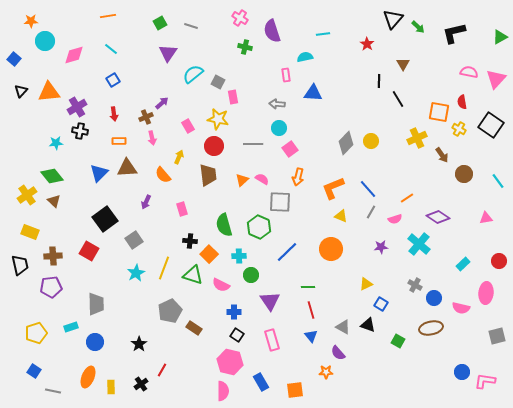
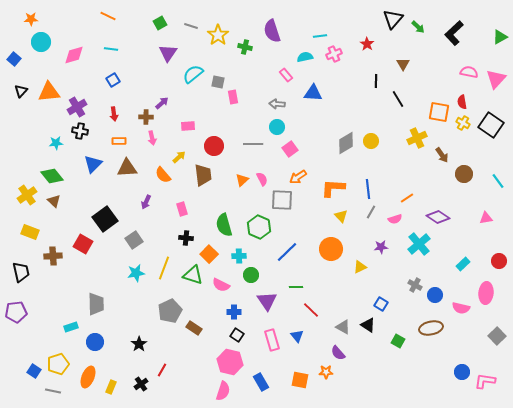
orange line at (108, 16): rotated 35 degrees clockwise
pink cross at (240, 18): moved 94 px right, 36 px down; rotated 35 degrees clockwise
orange star at (31, 21): moved 2 px up
black L-shape at (454, 33): rotated 30 degrees counterclockwise
cyan line at (323, 34): moved 3 px left, 2 px down
cyan circle at (45, 41): moved 4 px left, 1 px down
cyan line at (111, 49): rotated 32 degrees counterclockwise
pink rectangle at (286, 75): rotated 32 degrees counterclockwise
black line at (379, 81): moved 3 px left
gray square at (218, 82): rotated 16 degrees counterclockwise
brown cross at (146, 117): rotated 24 degrees clockwise
yellow star at (218, 119): moved 84 px up; rotated 25 degrees clockwise
pink rectangle at (188, 126): rotated 64 degrees counterclockwise
cyan circle at (279, 128): moved 2 px left, 1 px up
yellow cross at (459, 129): moved 4 px right, 6 px up
gray diamond at (346, 143): rotated 15 degrees clockwise
yellow arrow at (179, 157): rotated 24 degrees clockwise
blue triangle at (99, 173): moved 6 px left, 9 px up
brown trapezoid at (208, 175): moved 5 px left
orange arrow at (298, 177): rotated 42 degrees clockwise
pink semicircle at (262, 179): rotated 32 degrees clockwise
orange L-shape at (333, 188): rotated 25 degrees clockwise
blue line at (368, 189): rotated 36 degrees clockwise
gray square at (280, 202): moved 2 px right, 2 px up
yellow triangle at (341, 216): rotated 24 degrees clockwise
black cross at (190, 241): moved 4 px left, 3 px up
cyan cross at (419, 244): rotated 10 degrees clockwise
red square at (89, 251): moved 6 px left, 7 px up
black trapezoid at (20, 265): moved 1 px right, 7 px down
cyan star at (136, 273): rotated 18 degrees clockwise
yellow triangle at (366, 284): moved 6 px left, 17 px up
purple pentagon at (51, 287): moved 35 px left, 25 px down
green line at (308, 287): moved 12 px left
blue circle at (434, 298): moved 1 px right, 3 px up
purple triangle at (270, 301): moved 3 px left
red line at (311, 310): rotated 30 degrees counterclockwise
black triangle at (368, 325): rotated 14 degrees clockwise
yellow pentagon at (36, 333): moved 22 px right, 31 px down
blue triangle at (311, 336): moved 14 px left
gray square at (497, 336): rotated 30 degrees counterclockwise
yellow rectangle at (111, 387): rotated 24 degrees clockwise
orange square at (295, 390): moved 5 px right, 10 px up; rotated 18 degrees clockwise
pink semicircle at (223, 391): rotated 18 degrees clockwise
